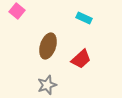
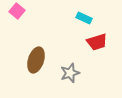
brown ellipse: moved 12 px left, 14 px down
red trapezoid: moved 16 px right, 17 px up; rotated 25 degrees clockwise
gray star: moved 23 px right, 12 px up
